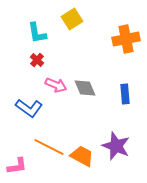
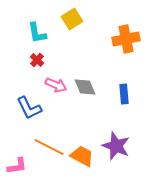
gray diamond: moved 1 px up
blue rectangle: moved 1 px left
blue L-shape: rotated 28 degrees clockwise
